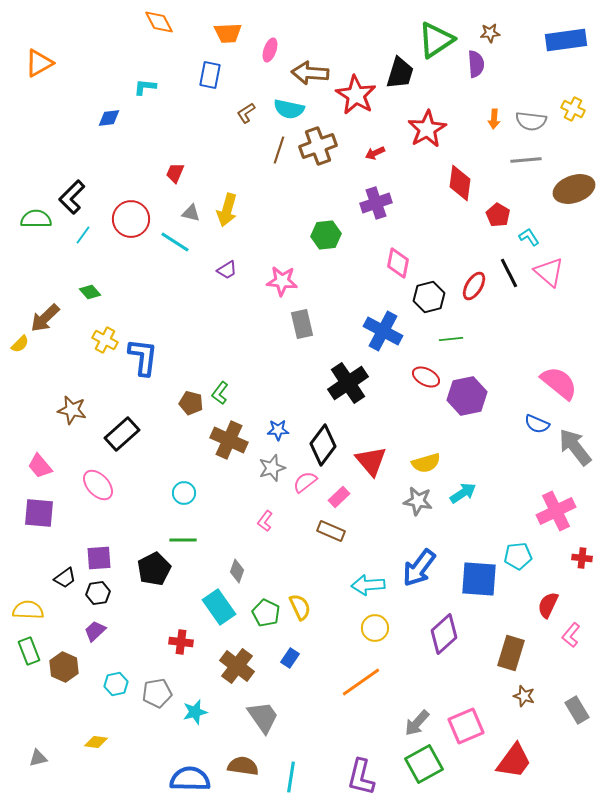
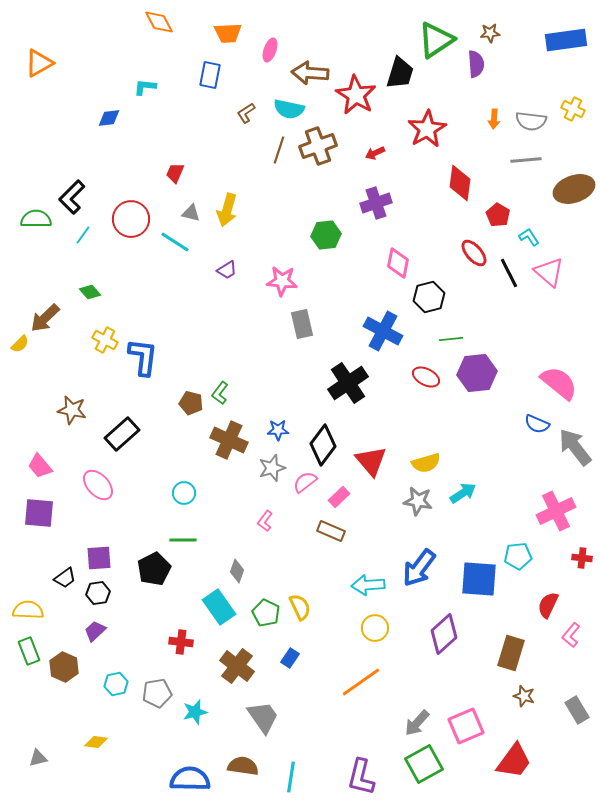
red ellipse at (474, 286): moved 33 px up; rotated 72 degrees counterclockwise
purple hexagon at (467, 396): moved 10 px right, 23 px up; rotated 6 degrees clockwise
